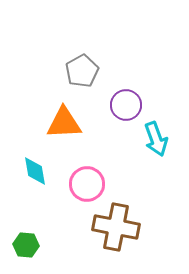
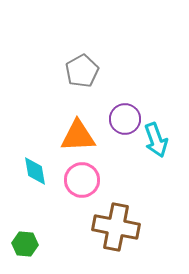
purple circle: moved 1 px left, 14 px down
orange triangle: moved 14 px right, 13 px down
cyan arrow: moved 1 px down
pink circle: moved 5 px left, 4 px up
green hexagon: moved 1 px left, 1 px up
